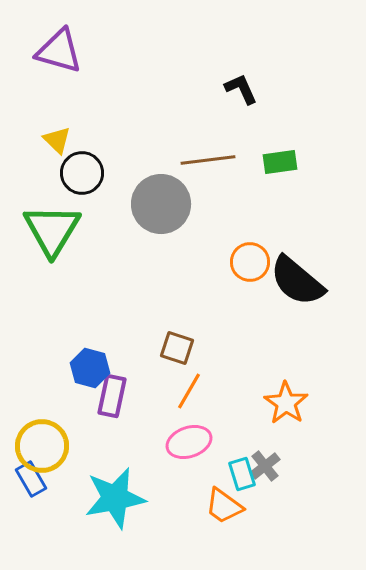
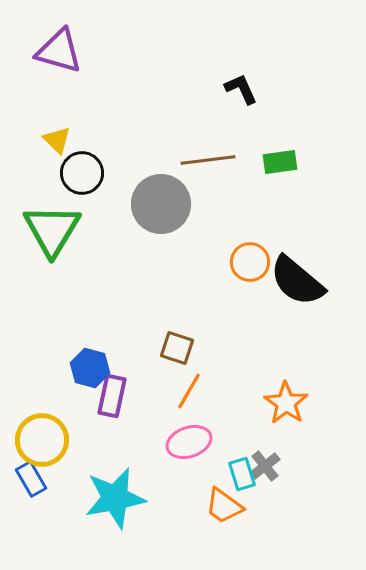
yellow circle: moved 6 px up
